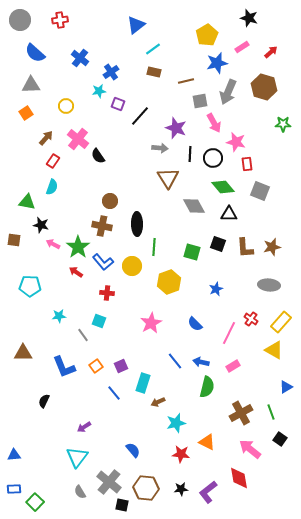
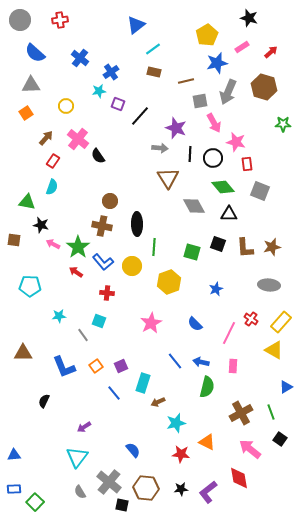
pink rectangle at (233, 366): rotated 56 degrees counterclockwise
